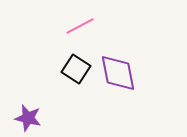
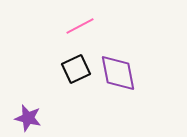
black square: rotated 32 degrees clockwise
